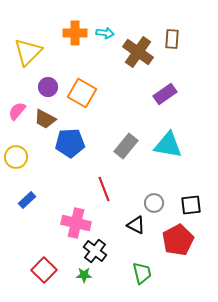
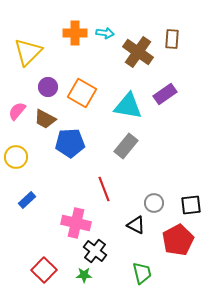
cyan triangle: moved 40 px left, 39 px up
